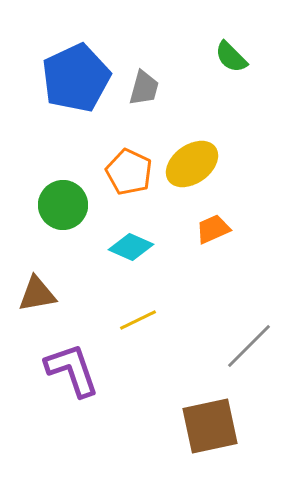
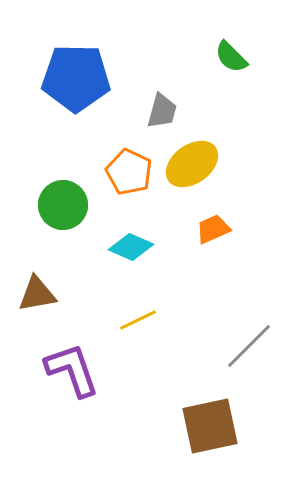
blue pentagon: rotated 26 degrees clockwise
gray trapezoid: moved 18 px right, 23 px down
